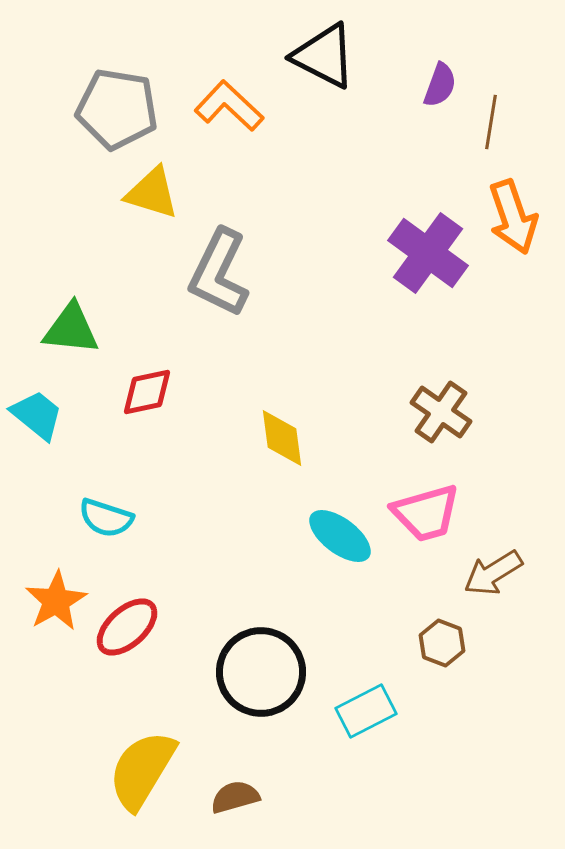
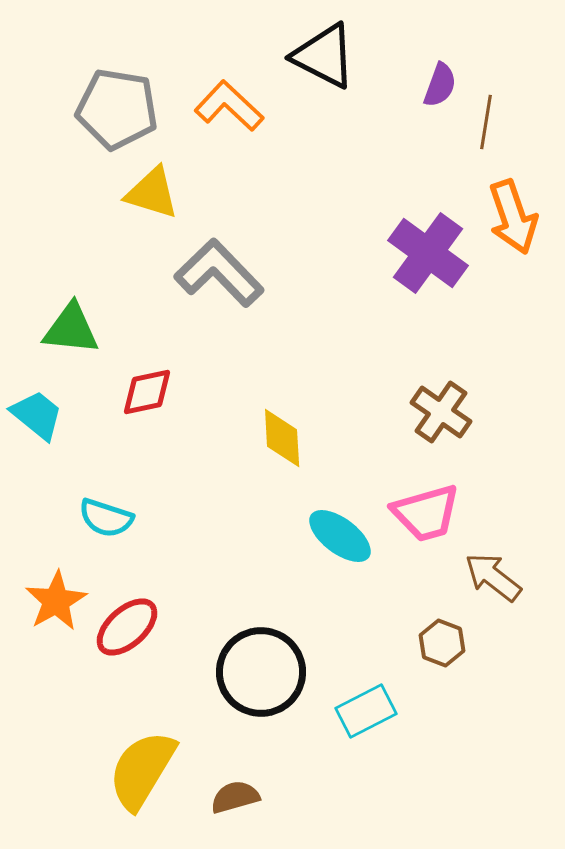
brown line: moved 5 px left
gray L-shape: rotated 110 degrees clockwise
yellow diamond: rotated 4 degrees clockwise
brown arrow: moved 4 px down; rotated 70 degrees clockwise
